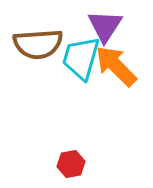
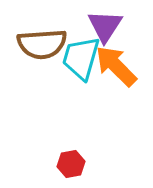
brown semicircle: moved 4 px right
